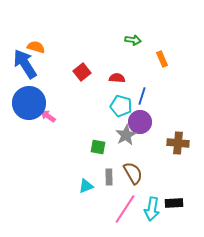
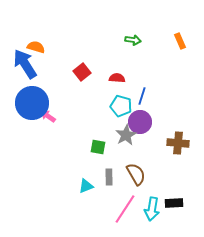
orange rectangle: moved 18 px right, 18 px up
blue circle: moved 3 px right
brown semicircle: moved 3 px right, 1 px down
